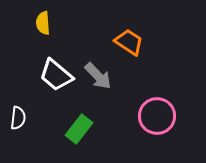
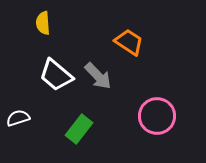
white semicircle: rotated 115 degrees counterclockwise
